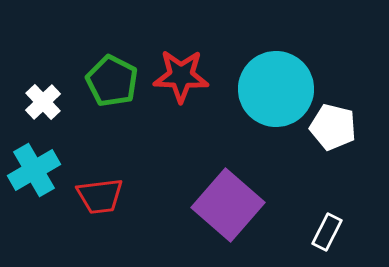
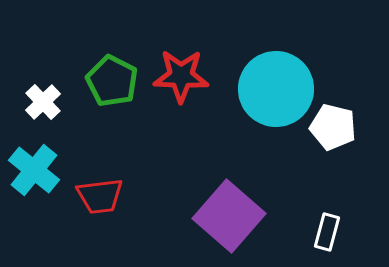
cyan cross: rotated 21 degrees counterclockwise
purple square: moved 1 px right, 11 px down
white rectangle: rotated 12 degrees counterclockwise
